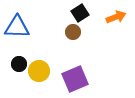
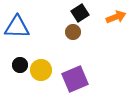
black circle: moved 1 px right, 1 px down
yellow circle: moved 2 px right, 1 px up
